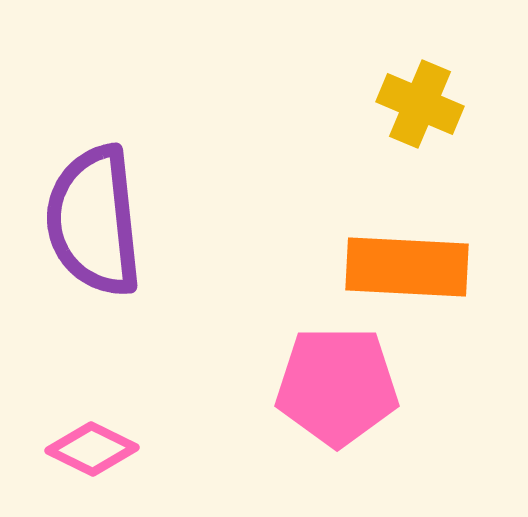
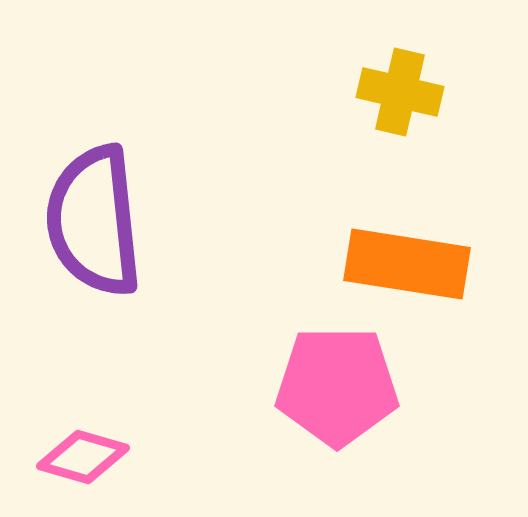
yellow cross: moved 20 px left, 12 px up; rotated 10 degrees counterclockwise
orange rectangle: moved 3 px up; rotated 6 degrees clockwise
pink diamond: moved 9 px left, 8 px down; rotated 10 degrees counterclockwise
